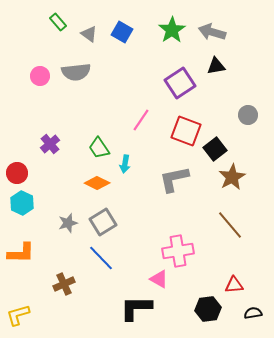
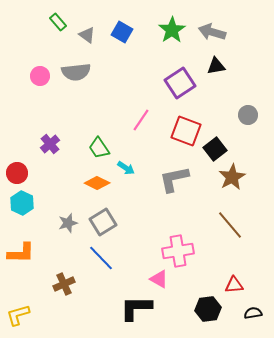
gray triangle: moved 2 px left, 1 px down
cyan arrow: moved 1 px right, 4 px down; rotated 66 degrees counterclockwise
